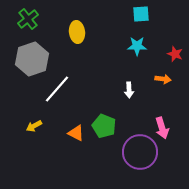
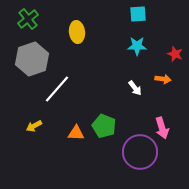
cyan square: moved 3 px left
white arrow: moved 6 px right, 2 px up; rotated 35 degrees counterclockwise
orange triangle: rotated 24 degrees counterclockwise
